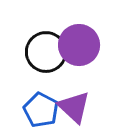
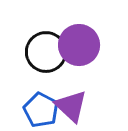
purple triangle: moved 3 px left, 1 px up
